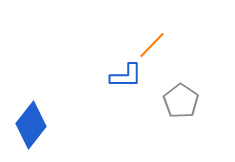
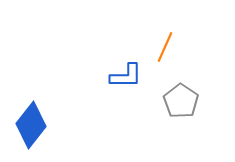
orange line: moved 13 px right, 2 px down; rotated 20 degrees counterclockwise
